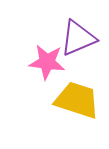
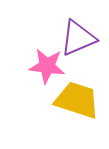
pink star: moved 4 px down
